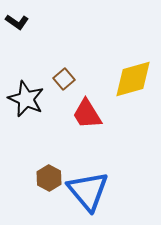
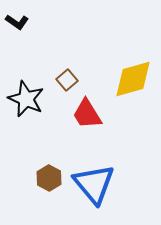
brown square: moved 3 px right, 1 px down
blue triangle: moved 6 px right, 7 px up
